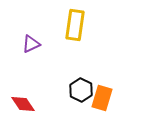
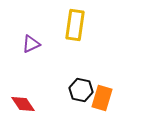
black hexagon: rotated 15 degrees counterclockwise
